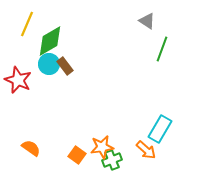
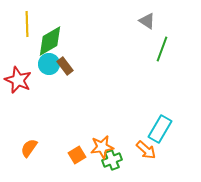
yellow line: rotated 25 degrees counterclockwise
orange semicircle: moved 2 px left; rotated 90 degrees counterclockwise
orange square: rotated 24 degrees clockwise
